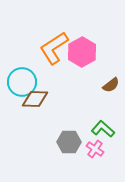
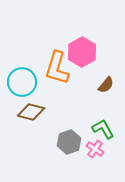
orange L-shape: moved 3 px right, 20 px down; rotated 40 degrees counterclockwise
brown semicircle: moved 5 px left; rotated 12 degrees counterclockwise
brown diamond: moved 4 px left, 13 px down; rotated 12 degrees clockwise
green L-shape: rotated 20 degrees clockwise
gray hexagon: rotated 20 degrees counterclockwise
